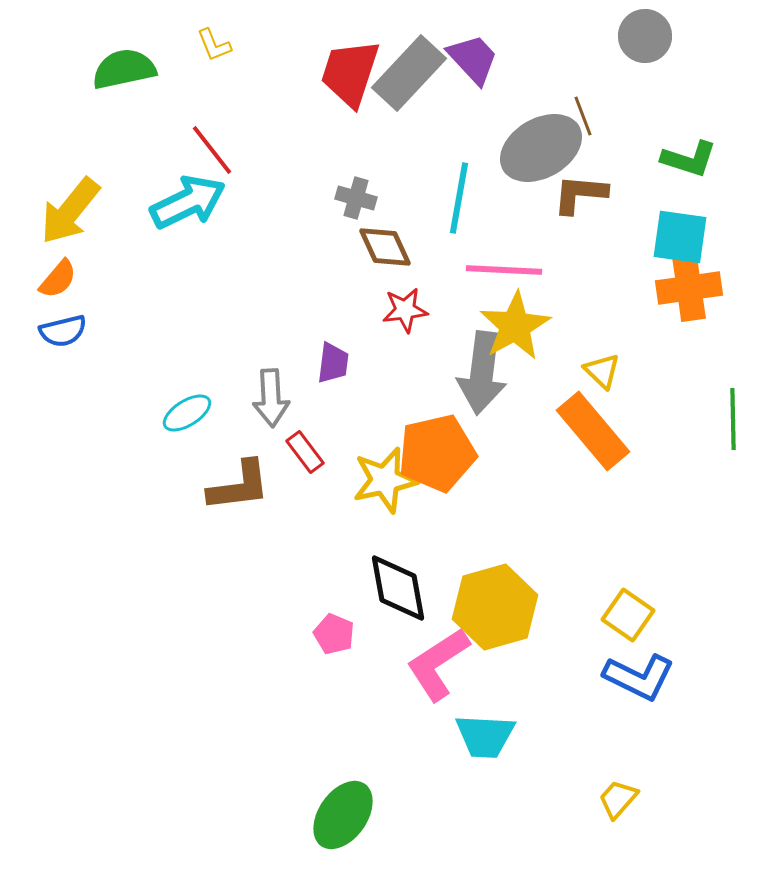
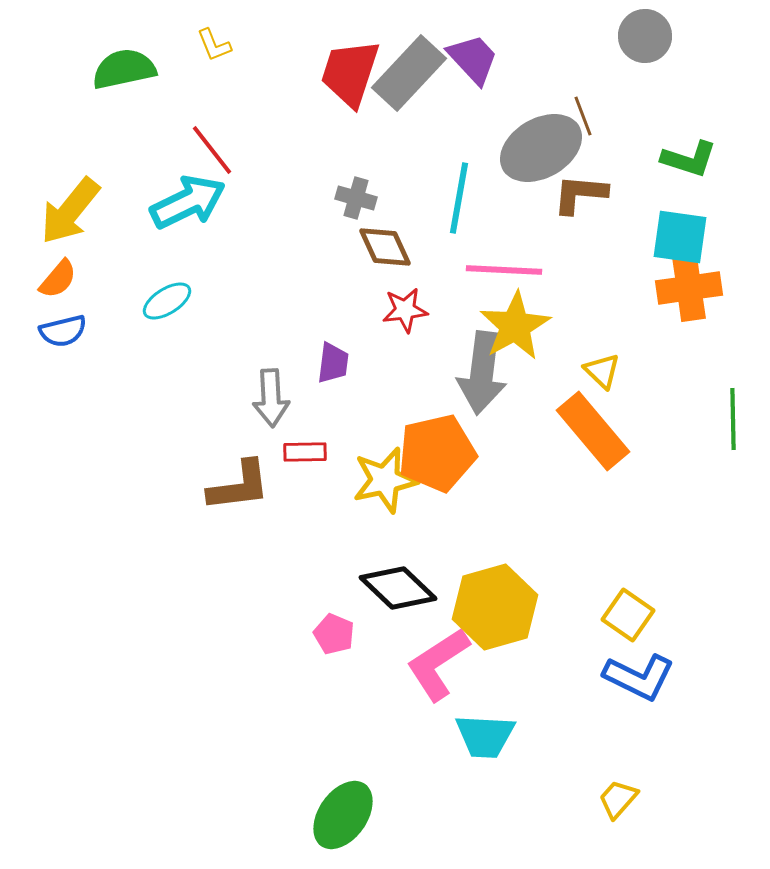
cyan ellipse at (187, 413): moved 20 px left, 112 px up
red rectangle at (305, 452): rotated 54 degrees counterclockwise
black diamond at (398, 588): rotated 36 degrees counterclockwise
